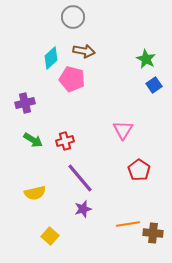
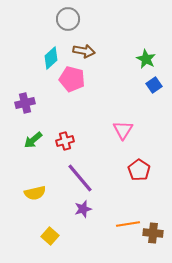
gray circle: moved 5 px left, 2 px down
green arrow: rotated 108 degrees clockwise
